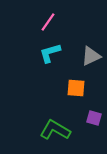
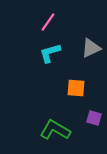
gray triangle: moved 8 px up
